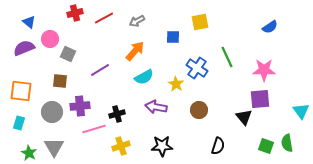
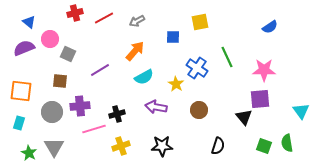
green square: moved 2 px left
